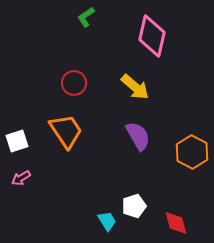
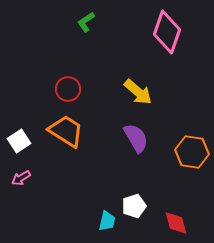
green L-shape: moved 5 px down
pink diamond: moved 15 px right, 4 px up; rotated 6 degrees clockwise
red circle: moved 6 px left, 6 px down
yellow arrow: moved 3 px right, 5 px down
orange trapezoid: rotated 24 degrees counterclockwise
purple semicircle: moved 2 px left, 2 px down
white square: moved 2 px right; rotated 15 degrees counterclockwise
orange hexagon: rotated 20 degrees counterclockwise
cyan trapezoid: rotated 45 degrees clockwise
